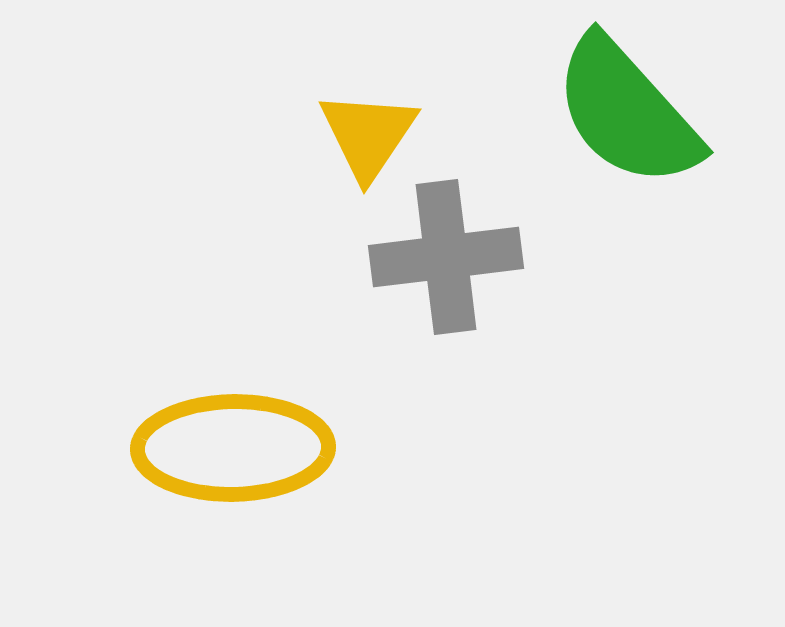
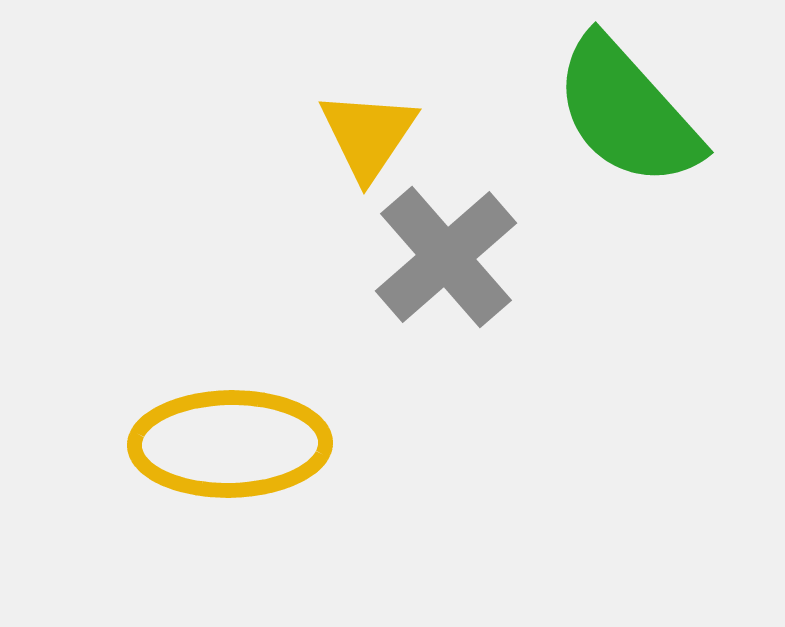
gray cross: rotated 34 degrees counterclockwise
yellow ellipse: moved 3 px left, 4 px up
